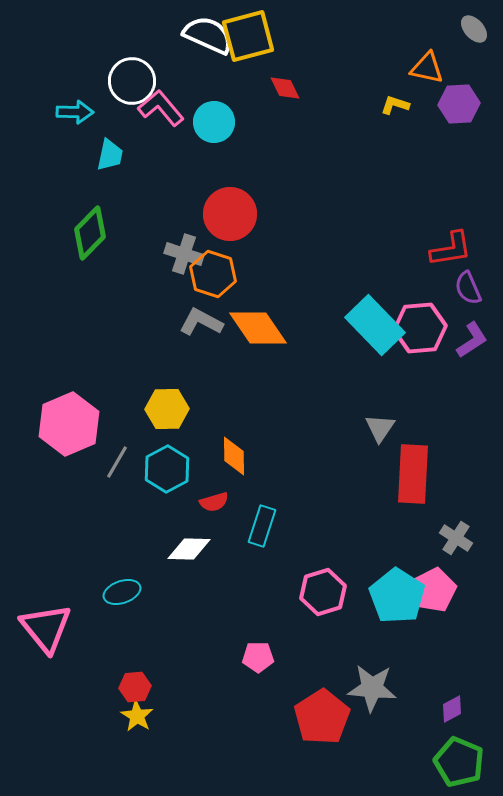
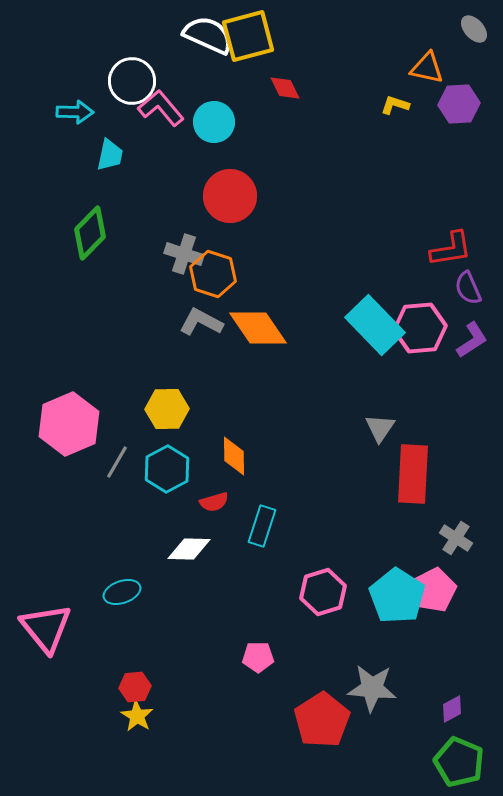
red circle at (230, 214): moved 18 px up
red pentagon at (322, 717): moved 3 px down
